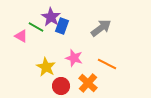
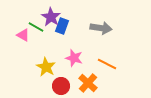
gray arrow: rotated 45 degrees clockwise
pink triangle: moved 2 px right, 1 px up
